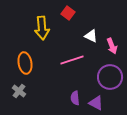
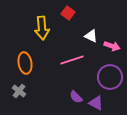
pink arrow: rotated 49 degrees counterclockwise
purple semicircle: moved 1 px right, 1 px up; rotated 40 degrees counterclockwise
